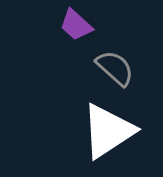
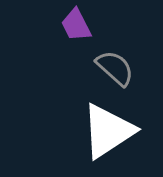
purple trapezoid: rotated 21 degrees clockwise
